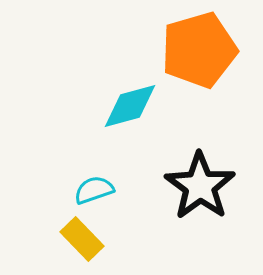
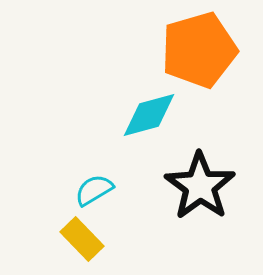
cyan diamond: moved 19 px right, 9 px down
cyan semicircle: rotated 12 degrees counterclockwise
